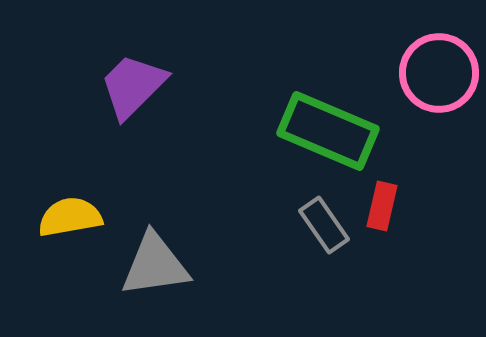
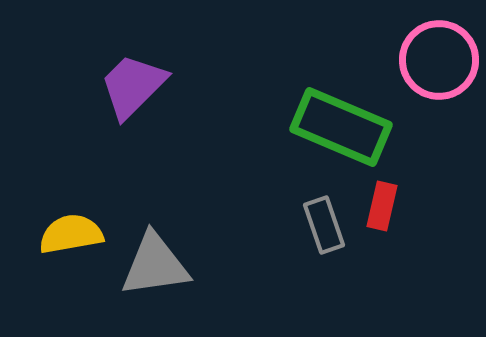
pink circle: moved 13 px up
green rectangle: moved 13 px right, 4 px up
yellow semicircle: moved 1 px right, 17 px down
gray rectangle: rotated 16 degrees clockwise
